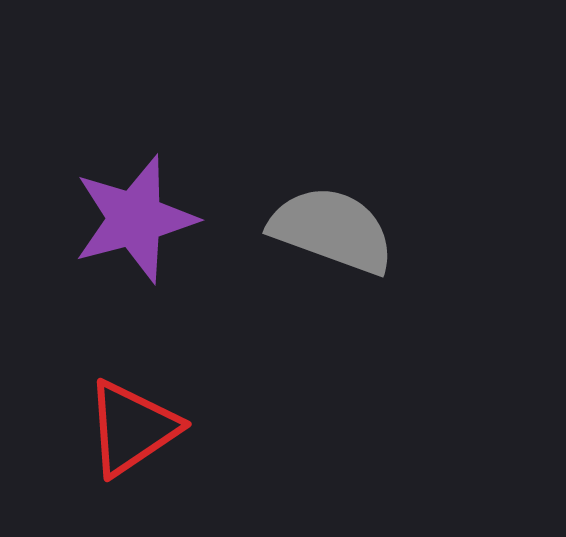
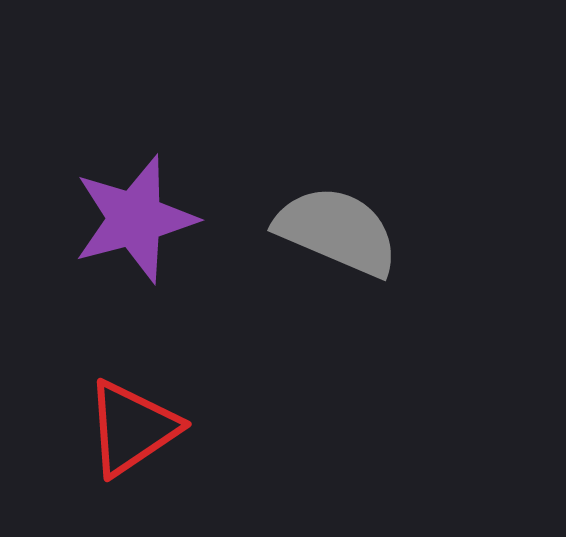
gray semicircle: moved 5 px right, 1 px down; rotated 3 degrees clockwise
